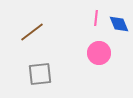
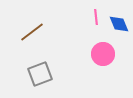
pink line: moved 1 px up; rotated 14 degrees counterclockwise
pink circle: moved 4 px right, 1 px down
gray square: rotated 15 degrees counterclockwise
